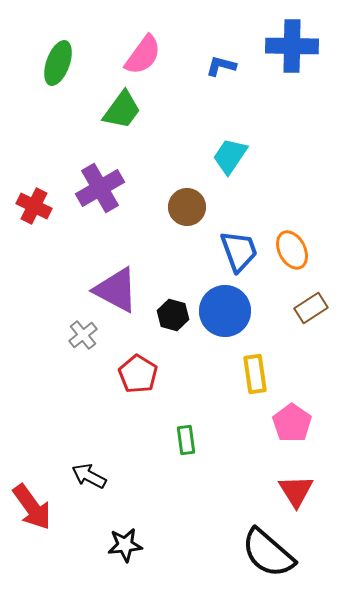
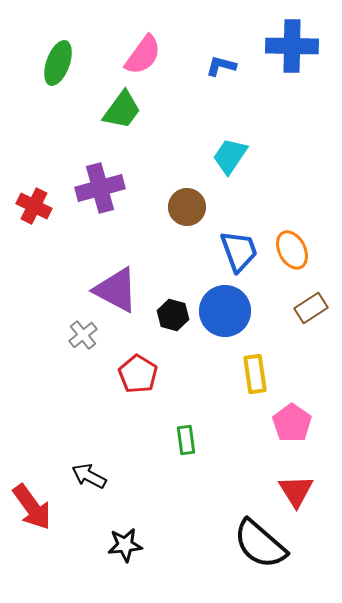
purple cross: rotated 15 degrees clockwise
black semicircle: moved 8 px left, 9 px up
